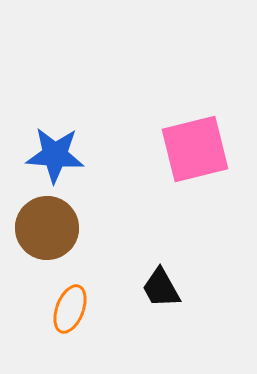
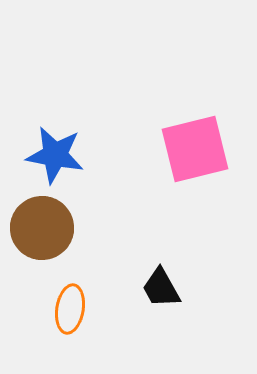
blue star: rotated 6 degrees clockwise
brown circle: moved 5 px left
orange ellipse: rotated 12 degrees counterclockwise
